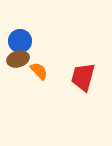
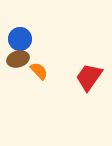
blue circle: moved 2 px up
red trapezoid: moved 6 px right; rotated 20 degrees clockwise
